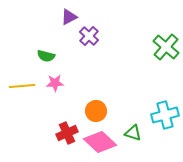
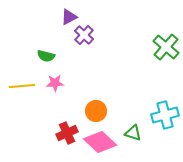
purple cross: moved 5 px left, 1 px up
